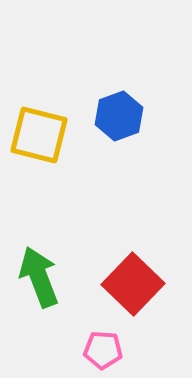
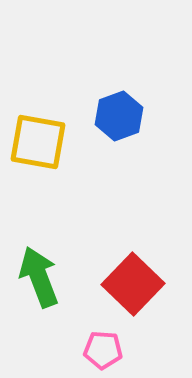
yellow square: moved 1 px left, 7 px down; rotated 4 degrees counterclockwise
